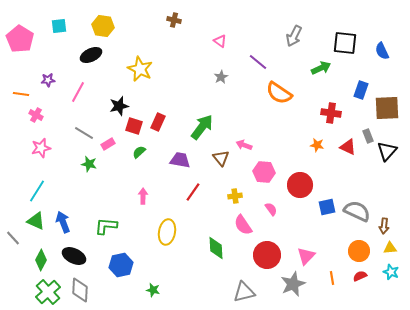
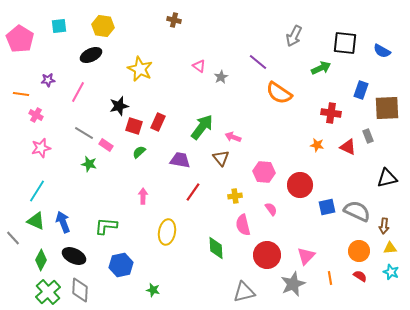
pink triangle at (220, 41): moved 21 px left, 25 px down
blue semicircle at (382, 51): rotated 36 degrees counterclockwise
pink rectangle at (108, 144): moved 2 px left, 1 px down; rotated 64 degrees clockwise
pink arrow at (244, 145): moved 11 px left, 8 px up
black triangle at (387, 151): moved 27 px down; rotated 35 degrees clockwise
pink semicircle at (243, 225): rotated 20 degrees clockwise
red semicircle at (360, 276): rotated 56 degrees clockwise
orange line at (332, 278): moved 2 px left
